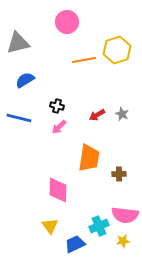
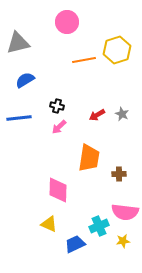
blue line: rotated 20 degrees counterclockwise
pink semicircle: moved 3 px up
yellow triangle: moved 1 px left, 2 px up; rotated 30 degrees counterclockwise
